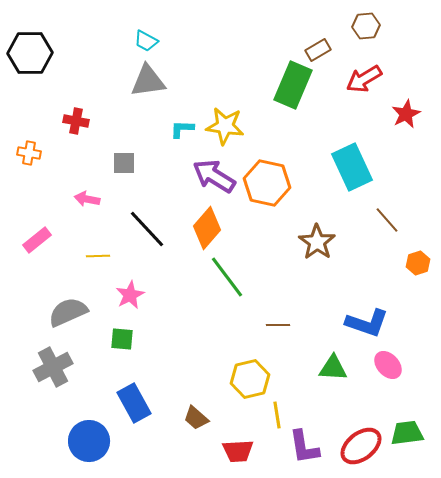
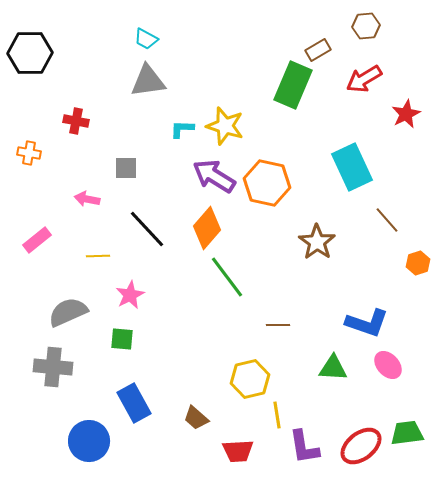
cyan trapezoid at (146, 41): moved 2 px up
yellow star at (225, 126): rotated 9 degrees clockwise
gray square at (124, 163): moved 2 px right, 5 px down
gray cross at (53, 367): rotated 33 degrees clockwise
